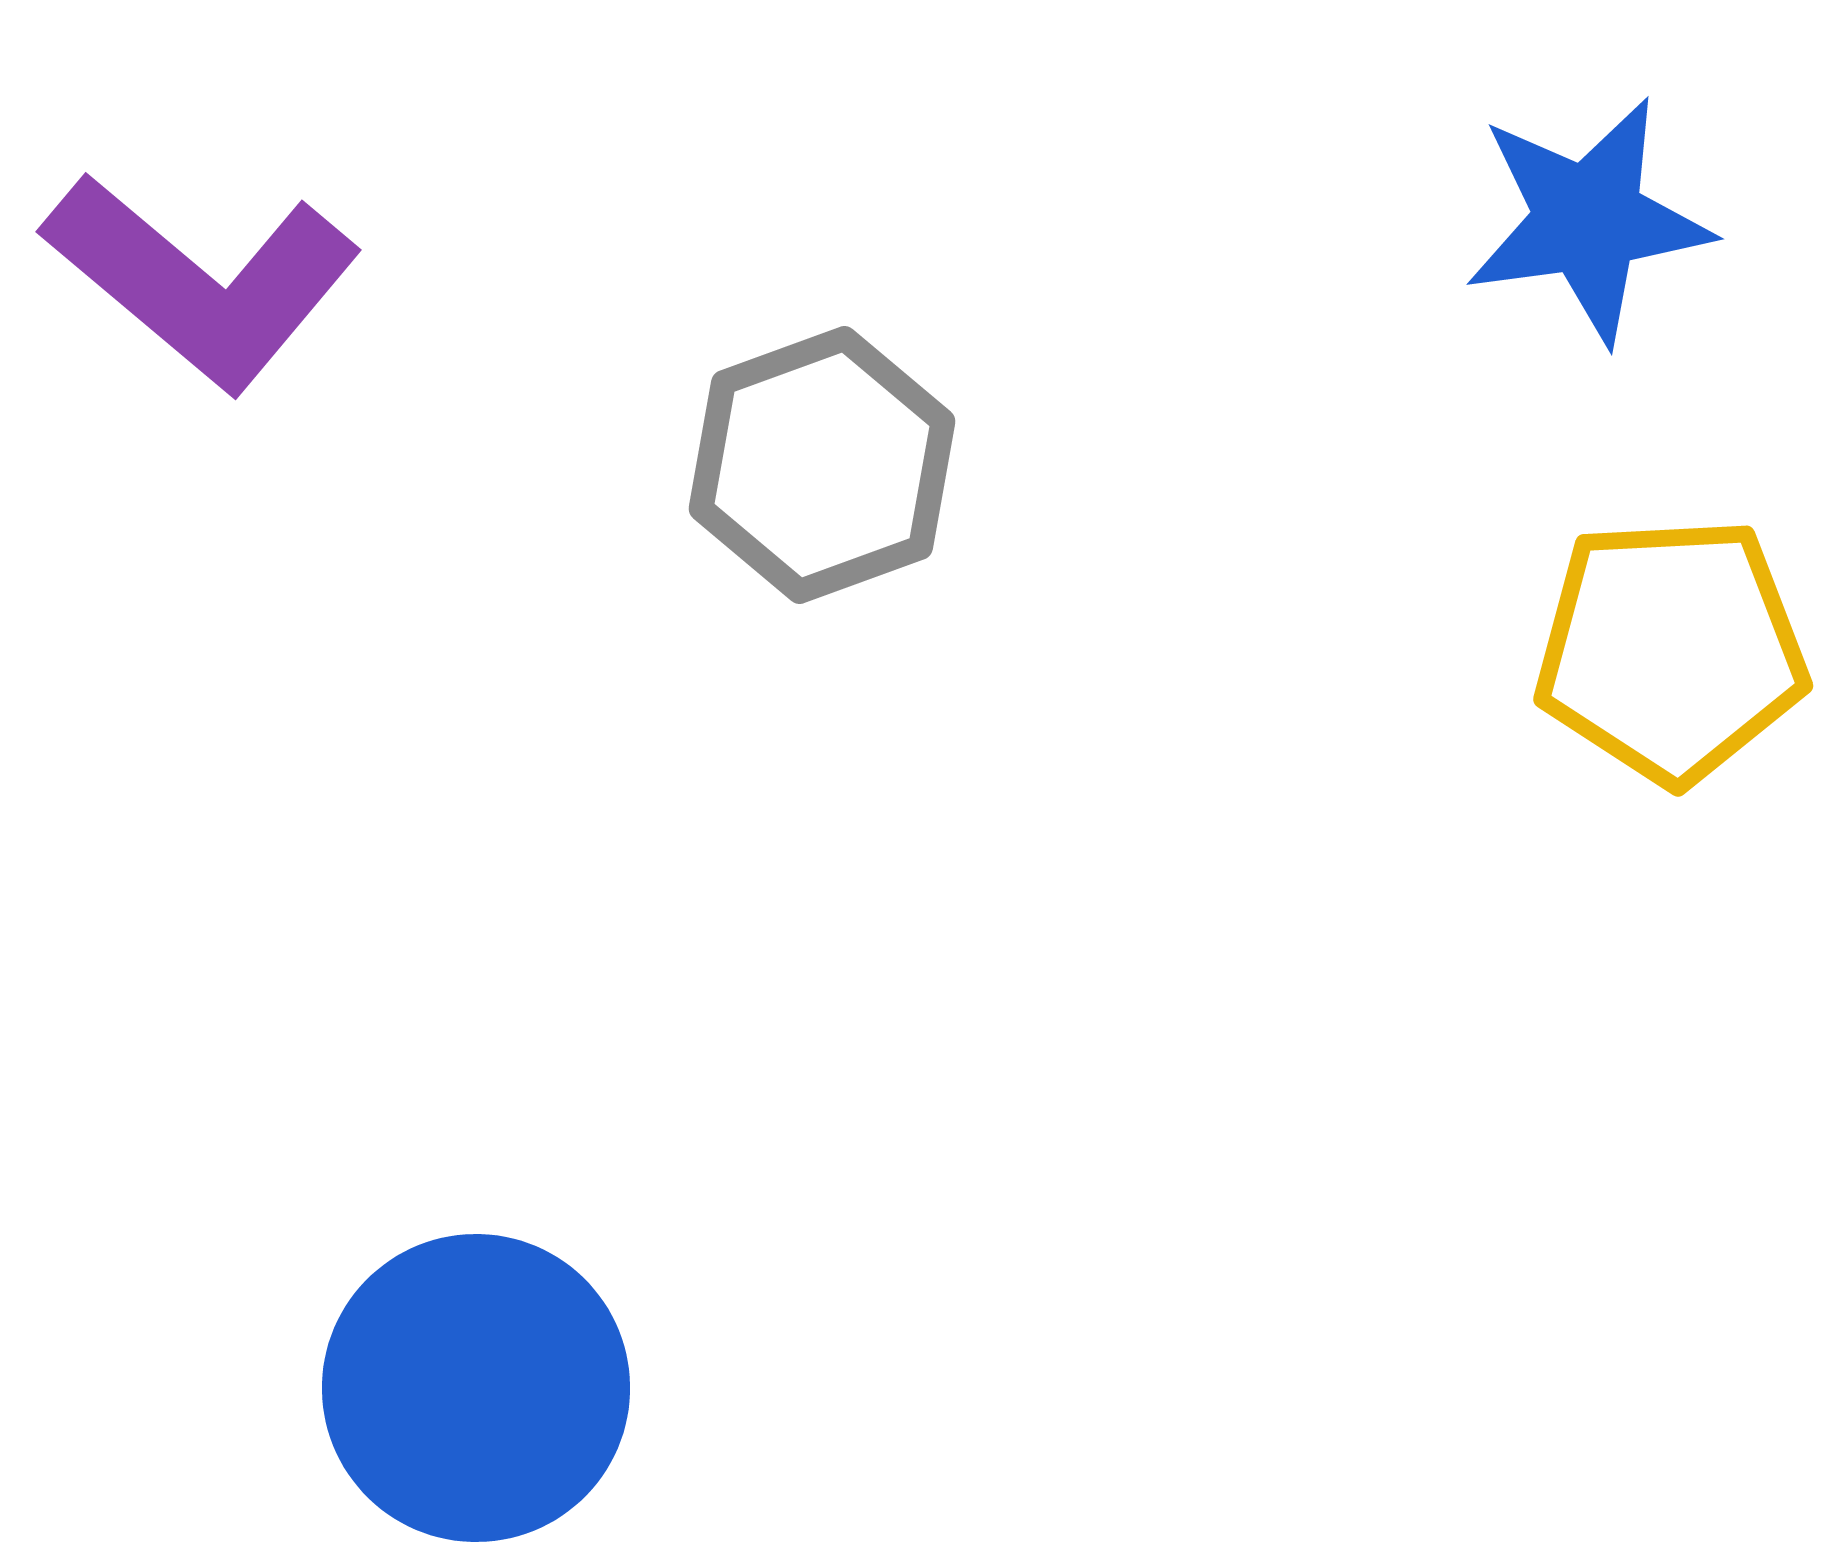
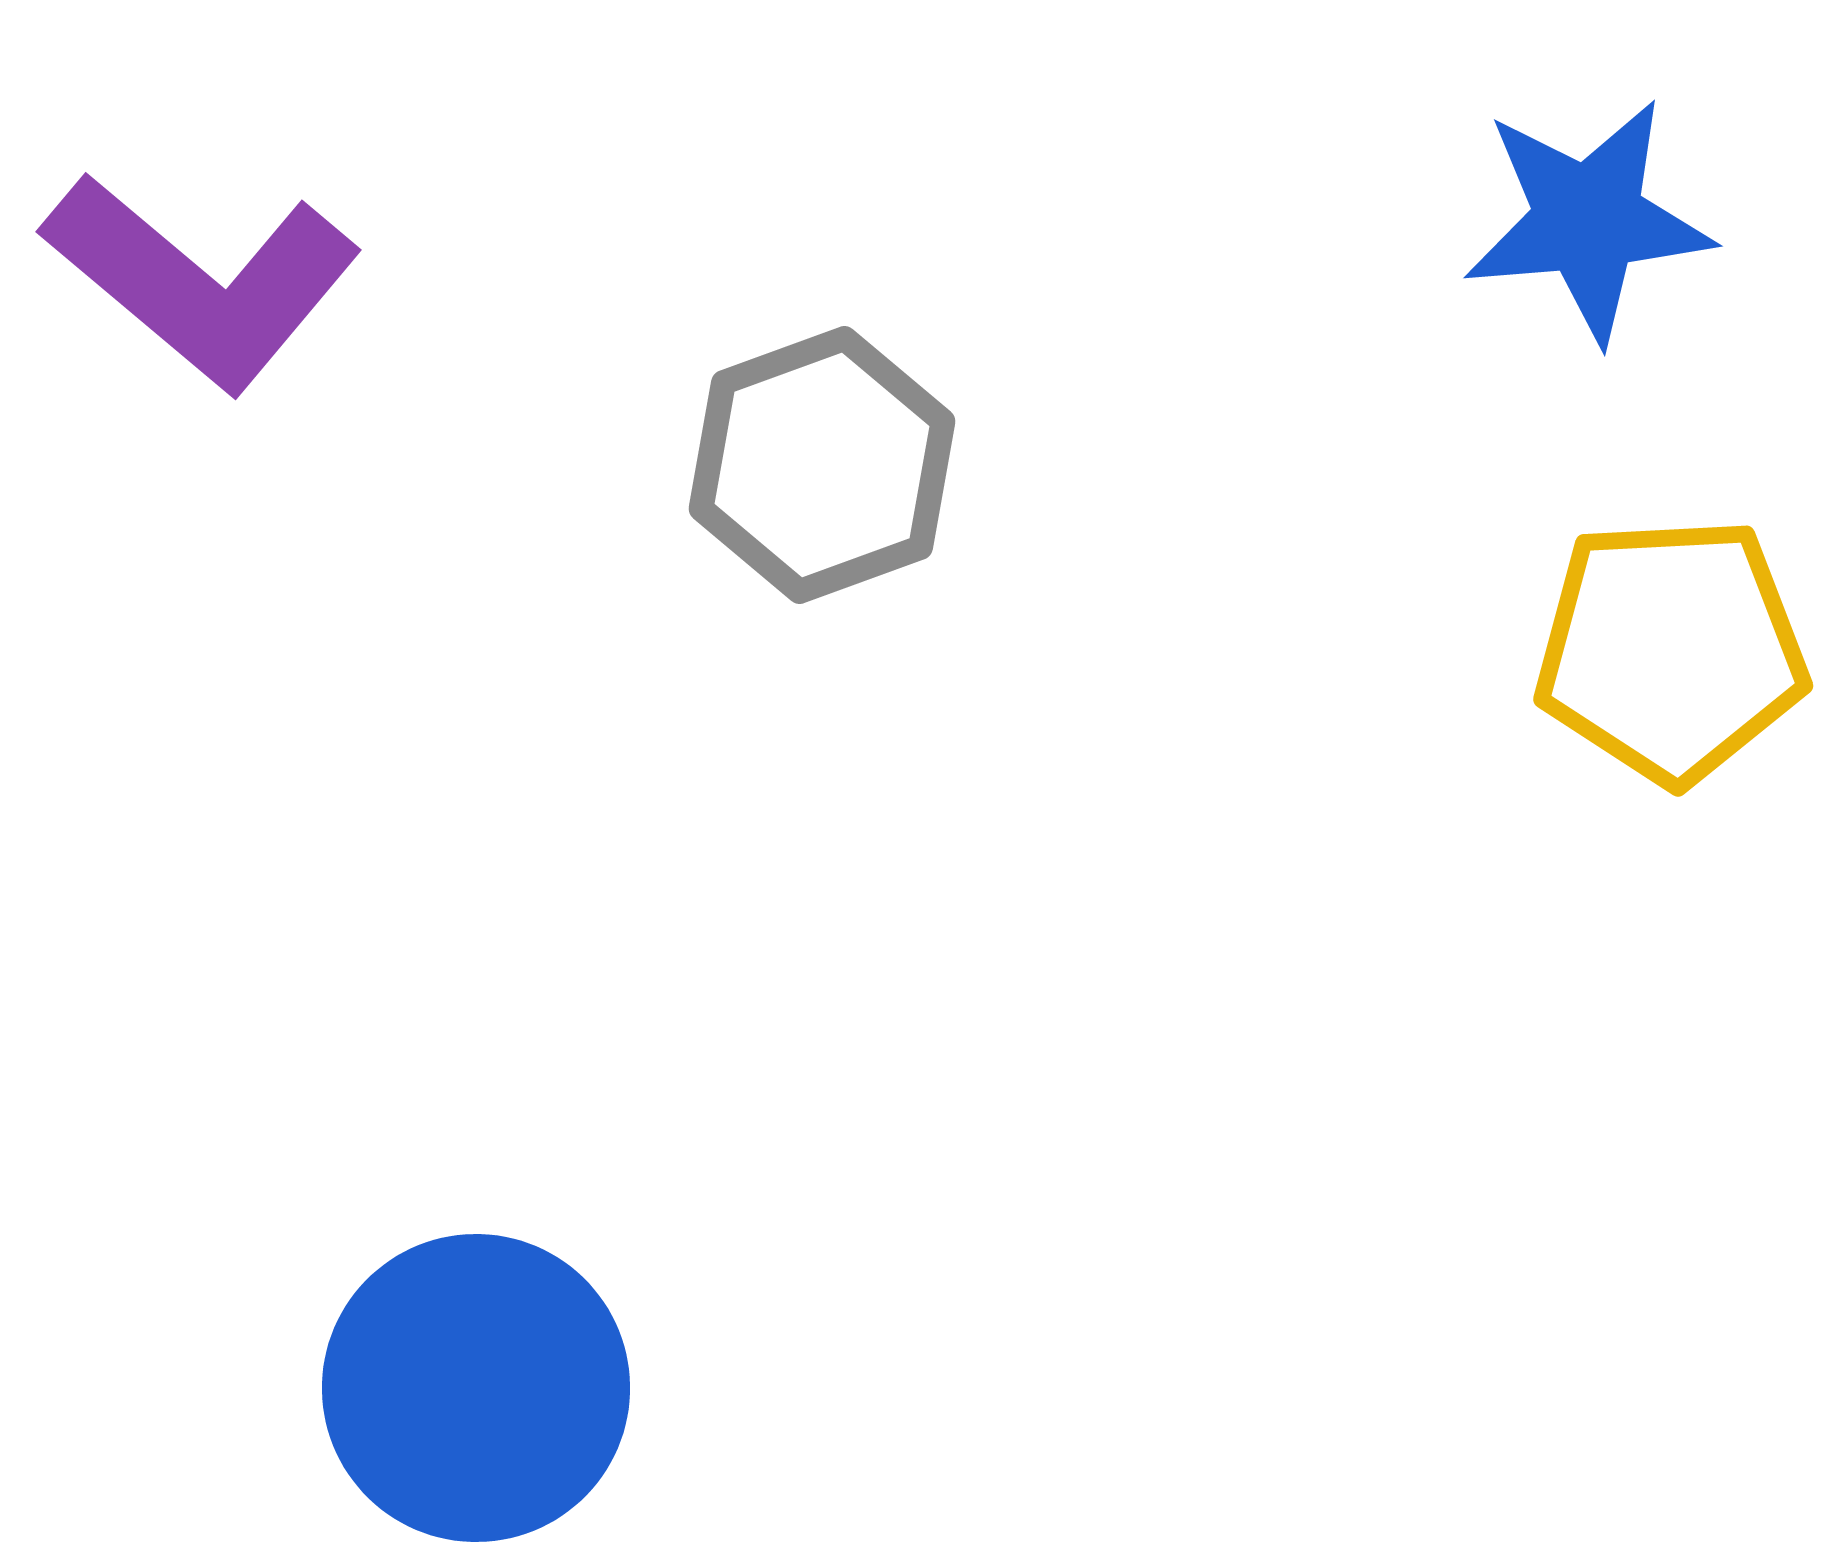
blue star: rotated 3 degrees clockwise
